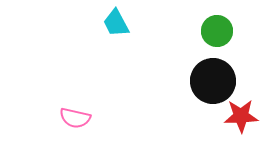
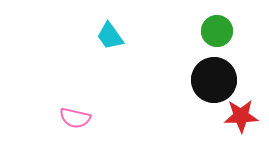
cyan trapezoid: moved 6 px left, 13 px down; rotated 8 degrees counterclockwise
black circle: moved 1 px right, 1 px up
